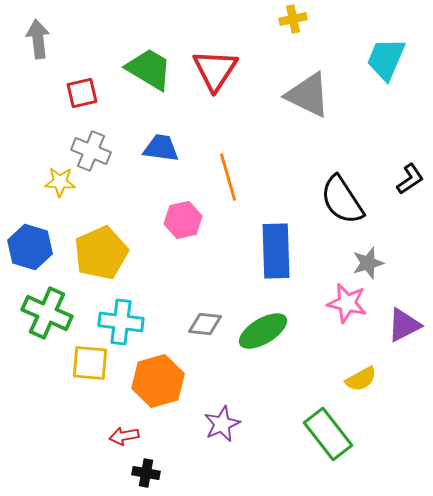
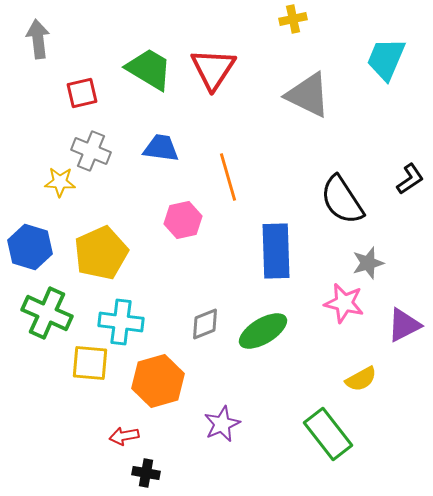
red triangle: moved 2 px left, 1 px up
pink star: moved 3 px left
gray diamond: rotated 28 degrees counterclockwise
